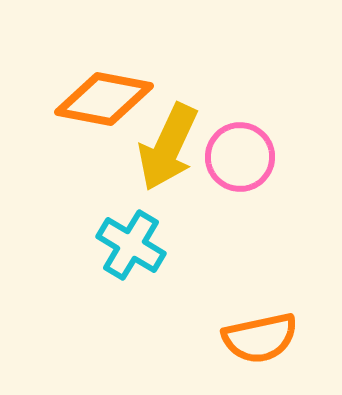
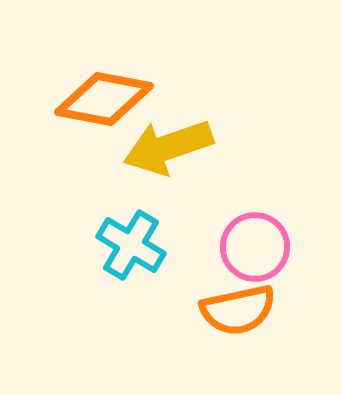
yellow arrow: rotated 46 degrees clockwise
pink circle: moved 15 px right, 90 px down
orange semicircle: moved 22 px left, 28 px up
